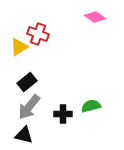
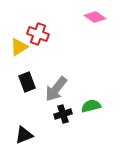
black rectangle: rotated 72 degrees counterclockwise
gray arrow: moved 27 px right, 18 px up
black cross: rotated 18 degrees counterclockwise
black triangle: rotated 36 degrees counterclockwise
